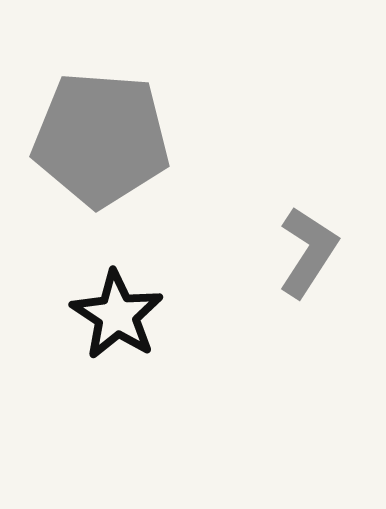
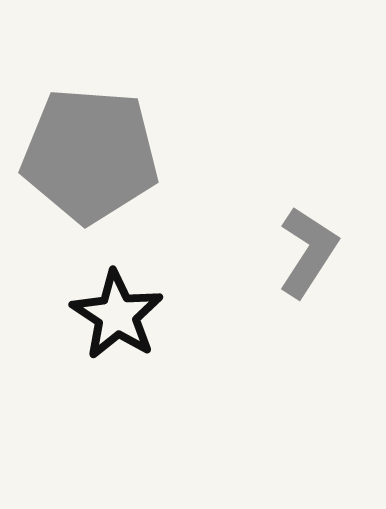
gray pentagon: moved 11 px left, 16 px down
